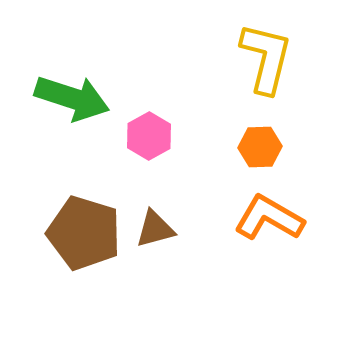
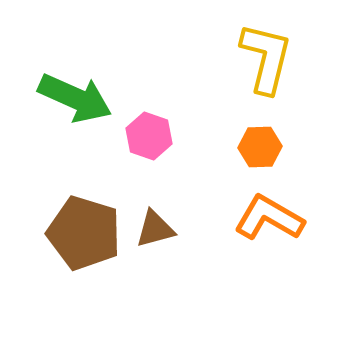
green arrow: moved 3 px right; rotated 6 degrees clockwise
pink hexagon: rotated 12 degrees counterclockwise
